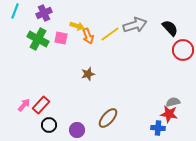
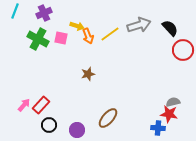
gray arrow: moved 4 px right
